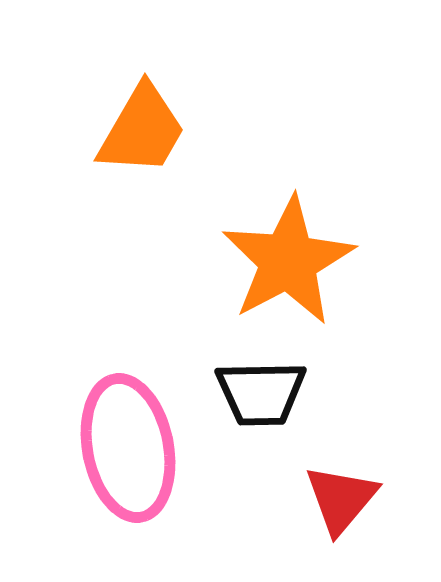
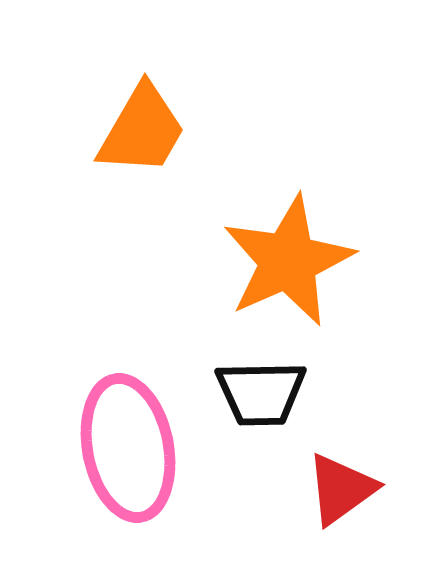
orange star: rotated 4 degrees clockwise
red triangle: moved 10 px up; rotated 14 degrees clockwise
